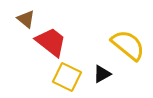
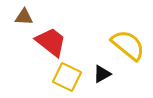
brown triangle: moved 2 px left, 2 px up; rotated 36 degrees counterclockwise
